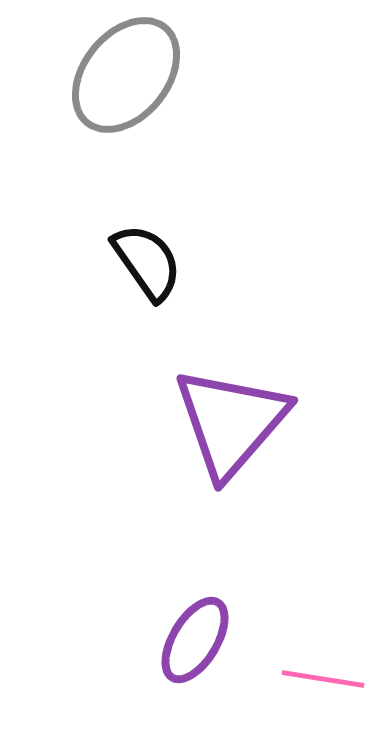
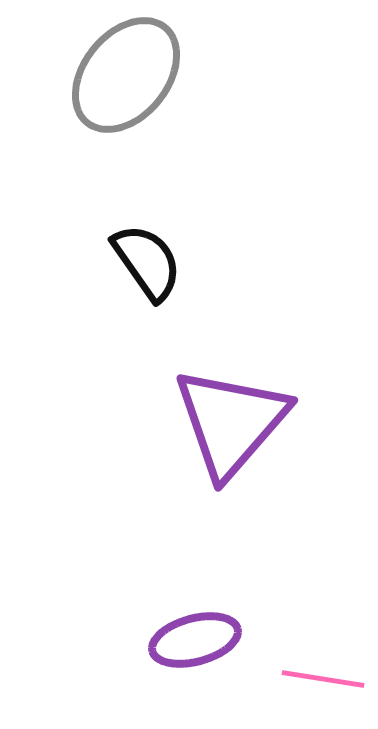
purple ellipse: rotated 44 degrees clockwise
